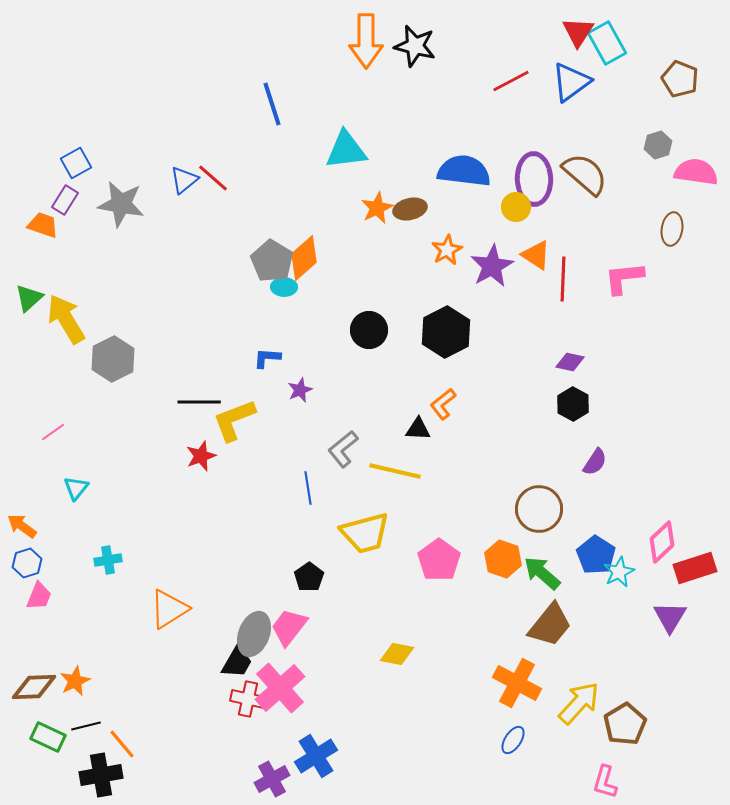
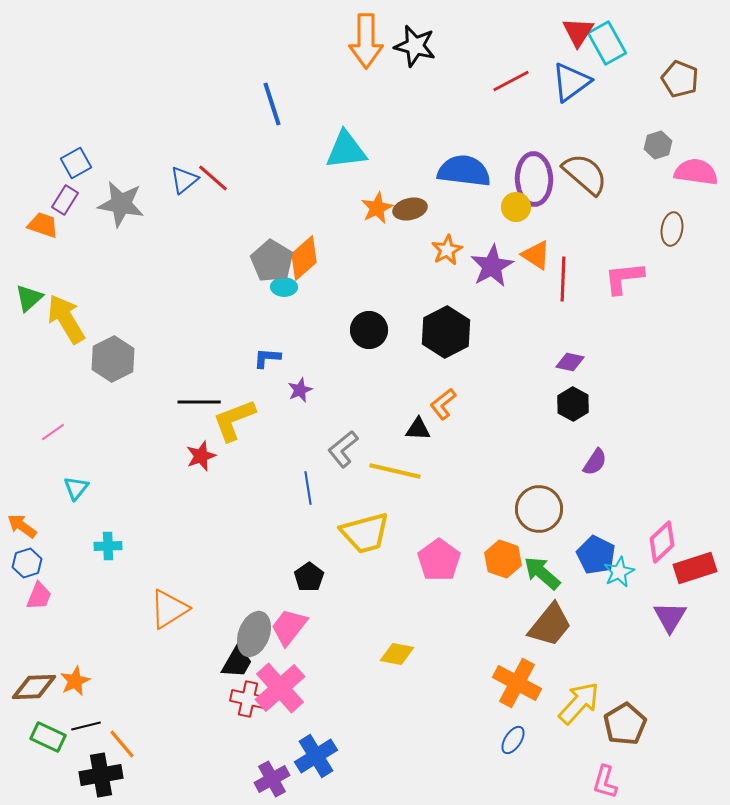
blue pentagon at (596, 555): rotated 6 degrees counterclockwise
cyan cross at (108, 560): moved 14 px up; rotated 8 degrees clockwise
